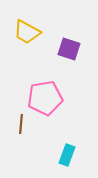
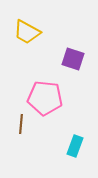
purple square: moved 4 px right, 10 px down
pink pentagon: rotated 16 degrees clockwise
cyan rectangle: moved 8 px right, 9 px up
